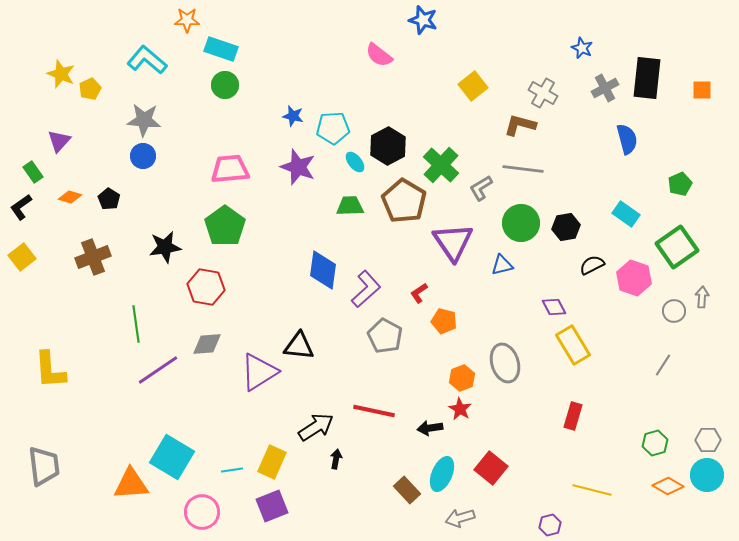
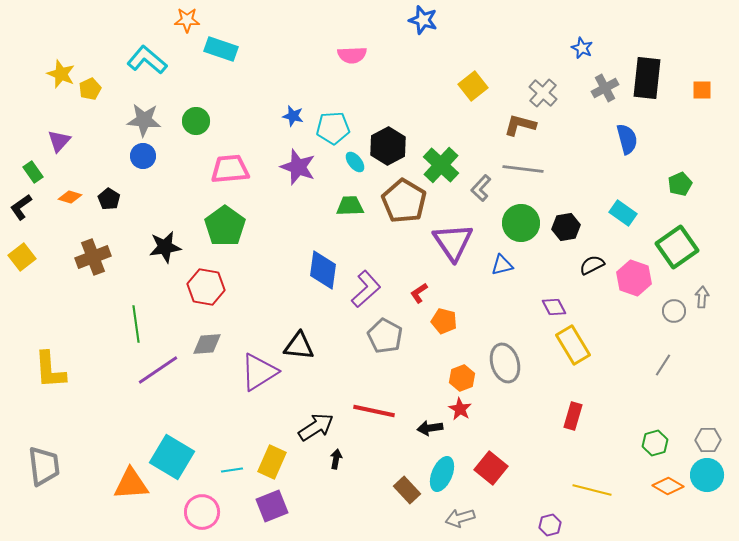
pink semicircle at (379, 55): moved 27 px left; rotated 40 degrees counterclockwise
green circle at (225, 85): moved 29 px left, 36 px down
gray cross at (543, 93): rotated 12 degrees clockwise
gray L-shape at (481, 188): rotated 16 degrees counterclockwise
cyan rectangle at (626, 214): moved 3 px left, 1 px up
